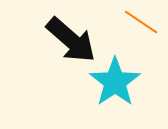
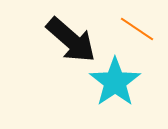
orange line: moved 4 px left, 7 px down
